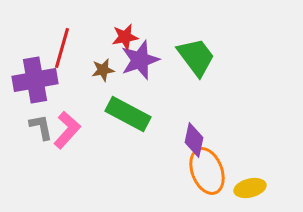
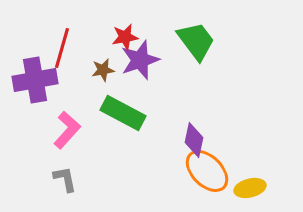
green trapezoid: moved 16 px up
green rectangle: moved 5 px left, 1 px up
gray L-shape: moved 24 px right, 52 px down
orange ellipse: rotated 24 degrees counterclockwise
